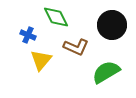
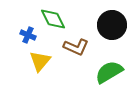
green diamond: moved 3 px left, 2 px down
yellow triangle: moved 1 px left, 1 px down
green semicircle: moved 3 px right
